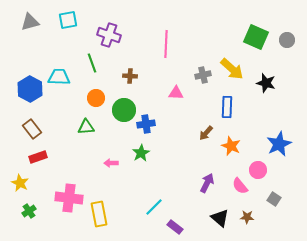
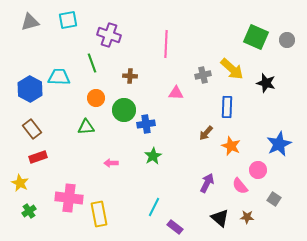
green star: moved 12 px right, 3 px down
cyan line: rotated 18 degrees counterclockwise
